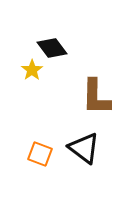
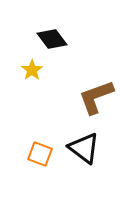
black diamond: moved 9 px up
brown L-shape: rotated 69 degrees clockwise
